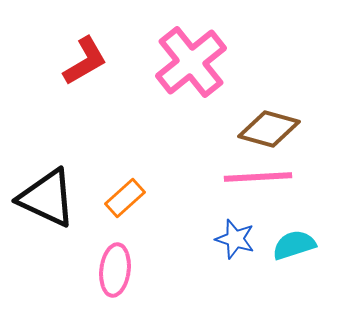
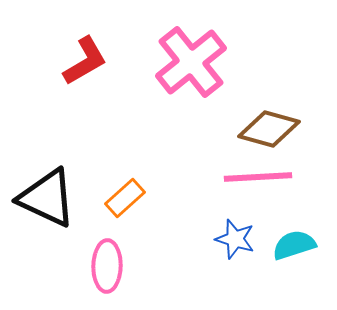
pink ellipse: moved 8 px left, 4 px up; rotated 6 degrees counterclockwise
